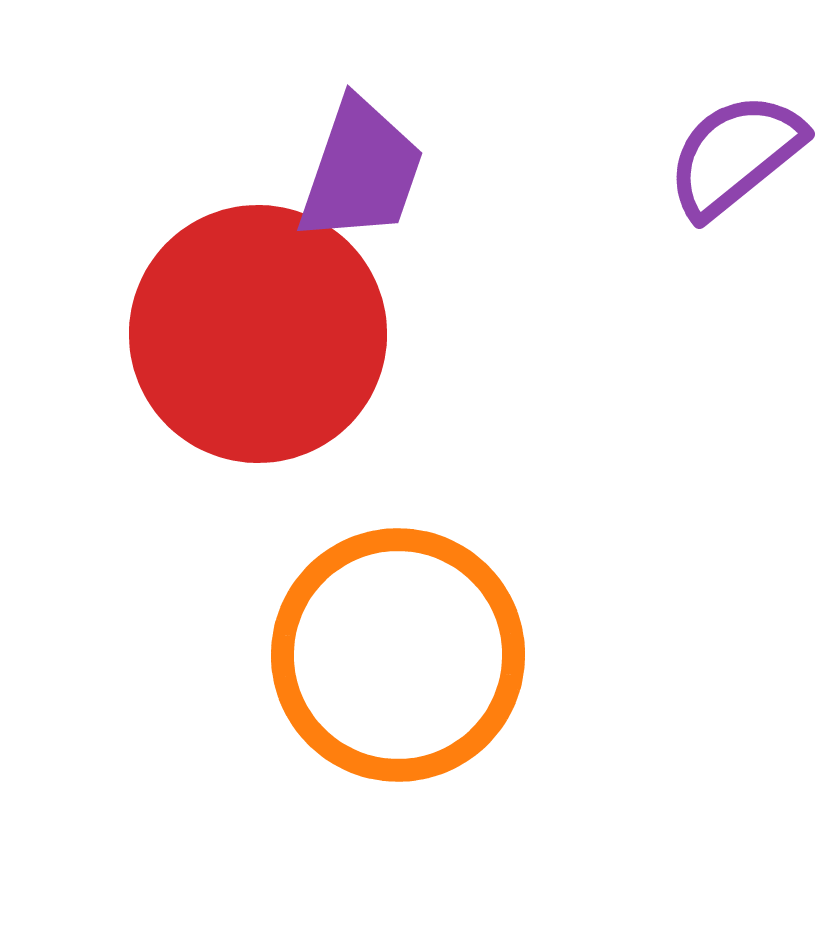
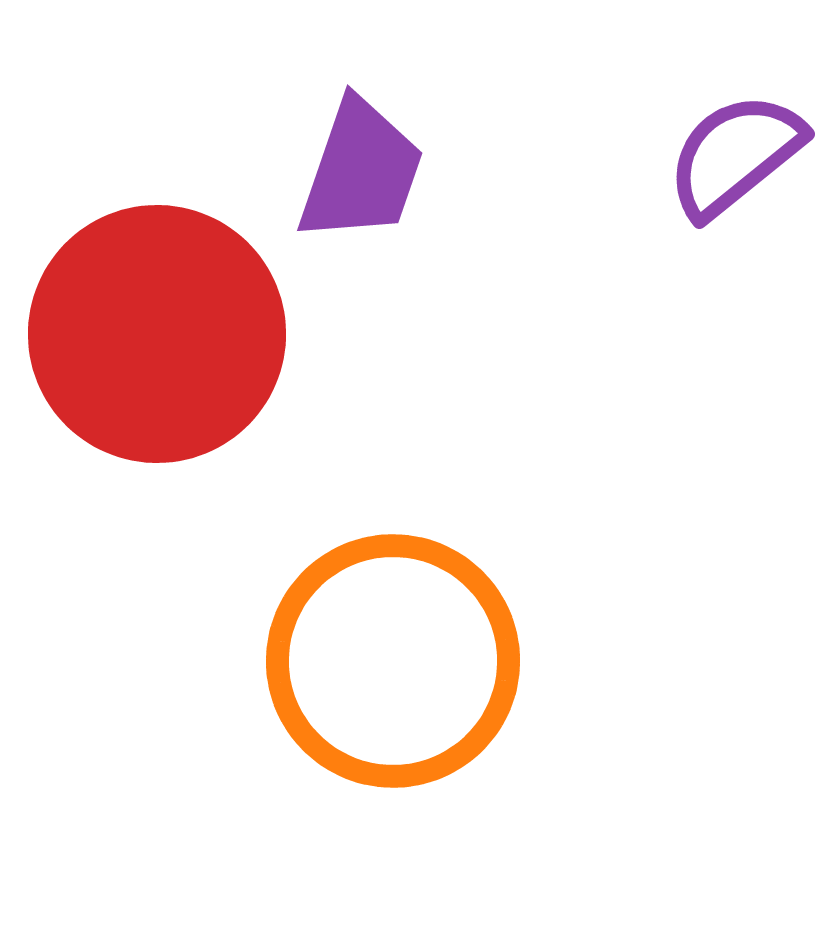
red circle: moved 101 px left
orange circle: moved 5 px left, 6 px down
